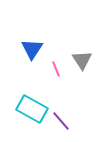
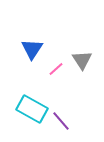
pink line: rotated 70 degrees clockwise
